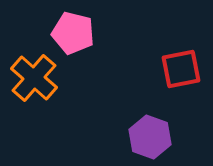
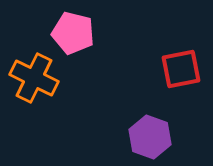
orange cross: rotated 15 degrees counterclockwise
